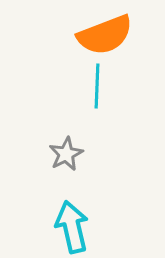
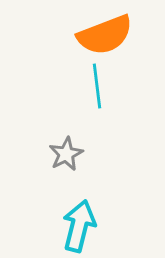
cyan line: rotated 9 degrees counterclockwise
cyan arrow: moved 7 px right, 1 px up; rotated 27 degrees clockwise
